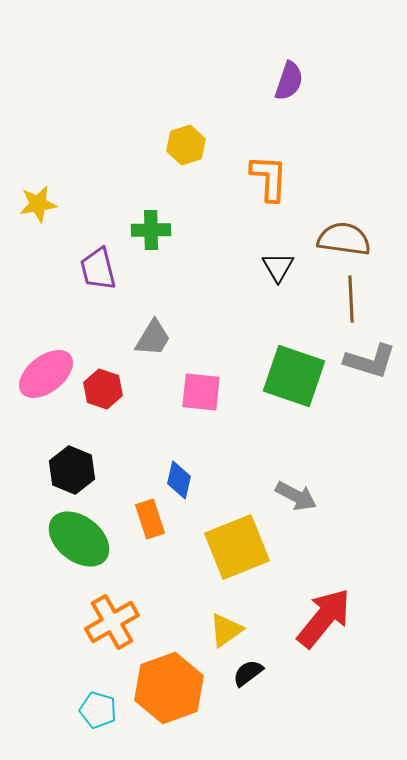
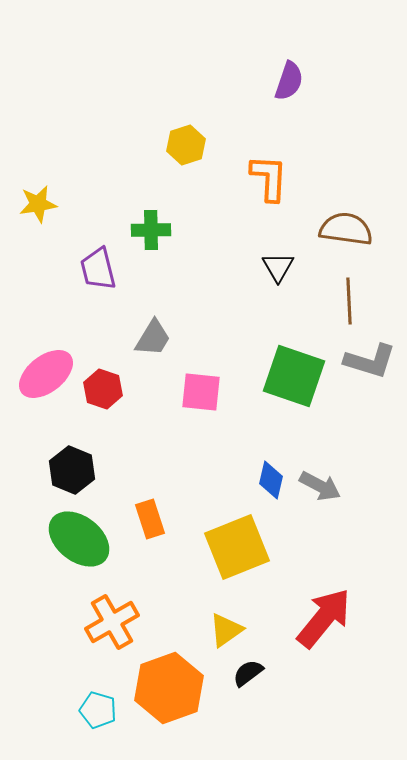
brown semicircle: moved 2 px right, 10 px up
brown line: moved 2 px left, 2 px down
blue diamond: moved 92 px right
gray arrow: moved 24 px right, 10 px up
